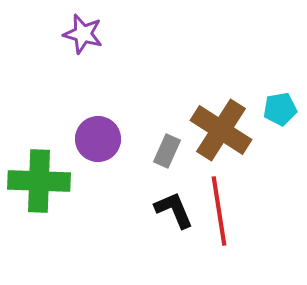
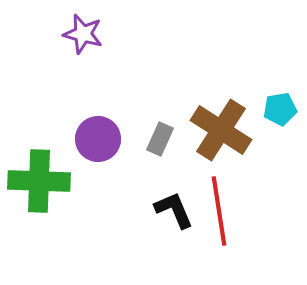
gray rectangle: moved 7 px left, 12 px up
